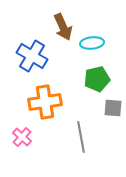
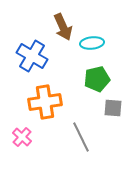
gray line: rotated 16 degrees counterclockwise
